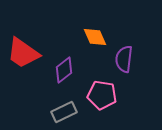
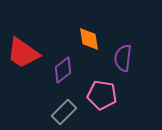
orange diamond: moved 6 px left, 2 px down; rotated 15 degrees clockwise
purple semicircle: moved 1 px left, 1 px up
purple diamond: moved 1 px left
gray rectangle: rotated 20 degrees counterclockwise
